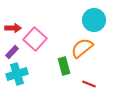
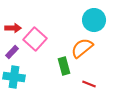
cyan cross: moved 3 px left, 3 px down; rotated 25 degrees clockwise
